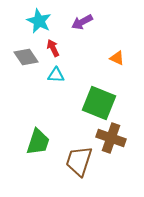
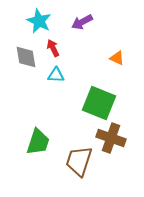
gray diamond: rotated 25 degrees clockwise
